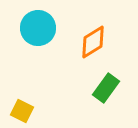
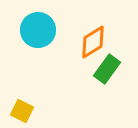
cyan circle: moved 2 px down
green rectangle: moved 1 px right, 19 px up
